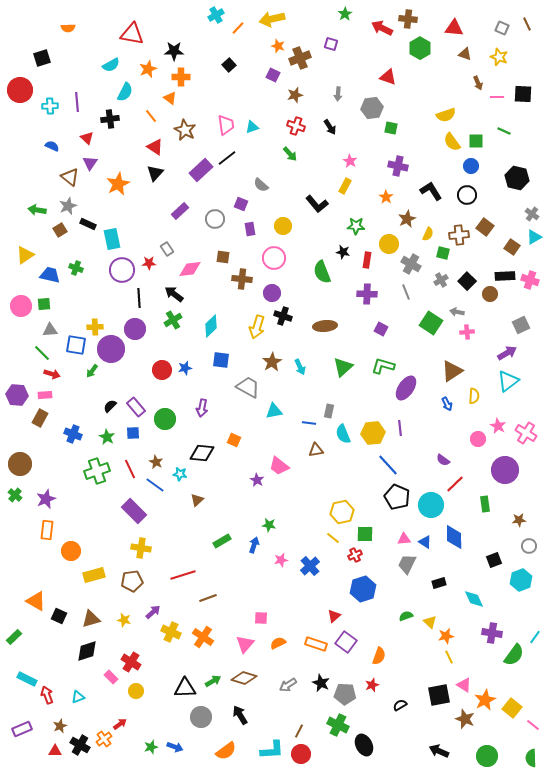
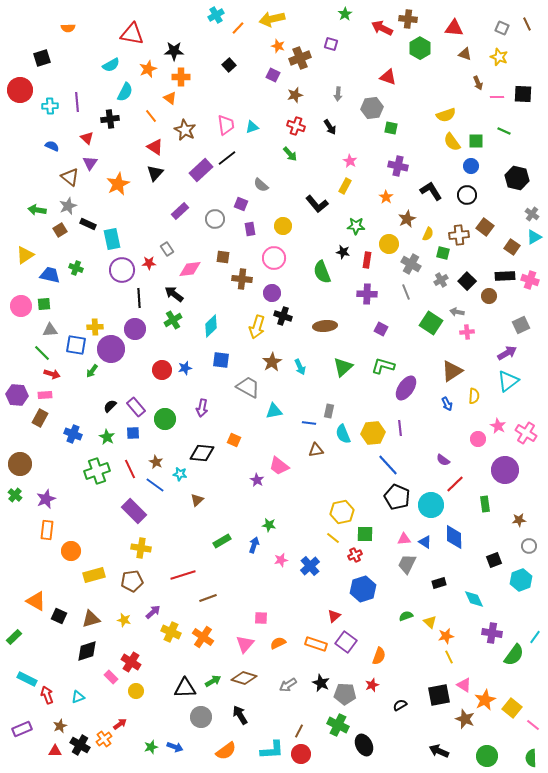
brown circle at (490, 294): moved 1 px left, 2 px down
